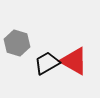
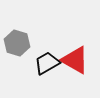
red triangle: moved 1 px right, 1 px up
